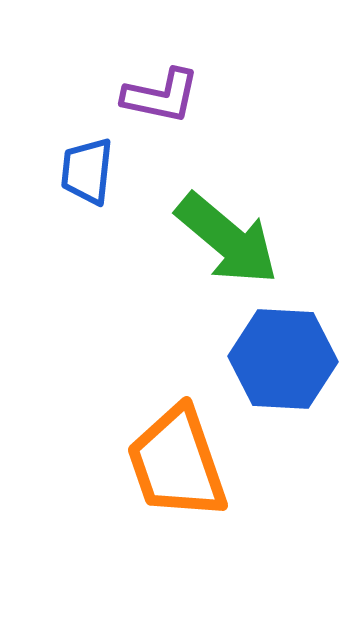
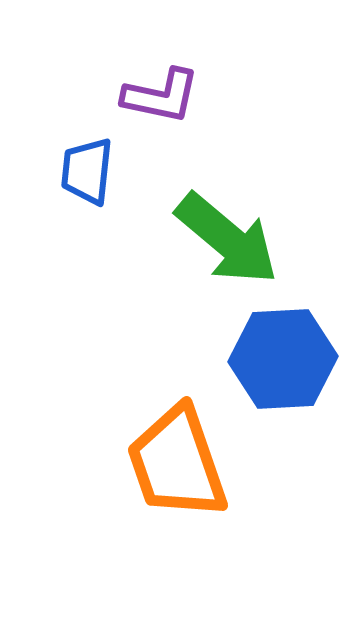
blue hexagon: rotated 6 degrees counterclockwise
